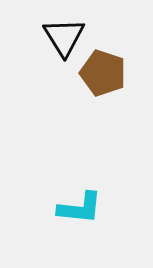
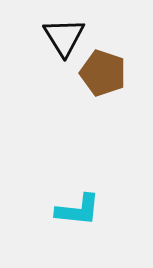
cyan L-shape: moved 2 px left, 2 px down
